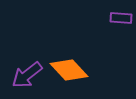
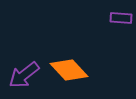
purple arrow: moved 3 px left
